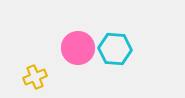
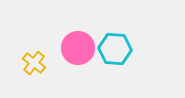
yellow cross: moved 1 px left, 14 px up; rotated 30 degrees counterclockwise
